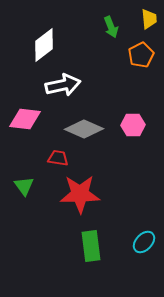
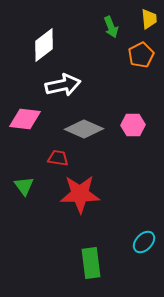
green rectangle: moved 17 px down
